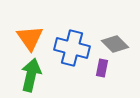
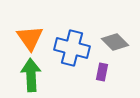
gray diamond: moved 2 px up
purple rectangle: moved 4 px down
green arrow: rotated 16 degrees counterclockwise
